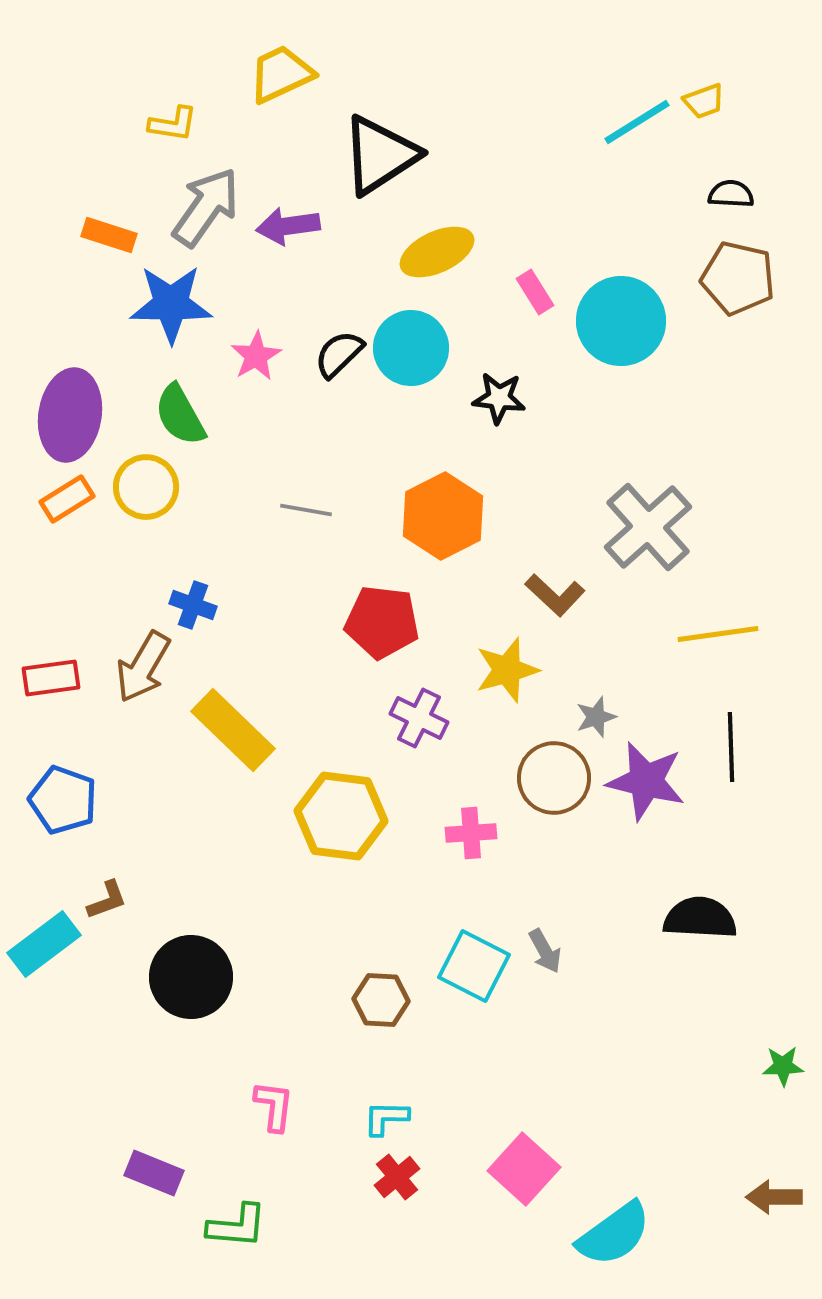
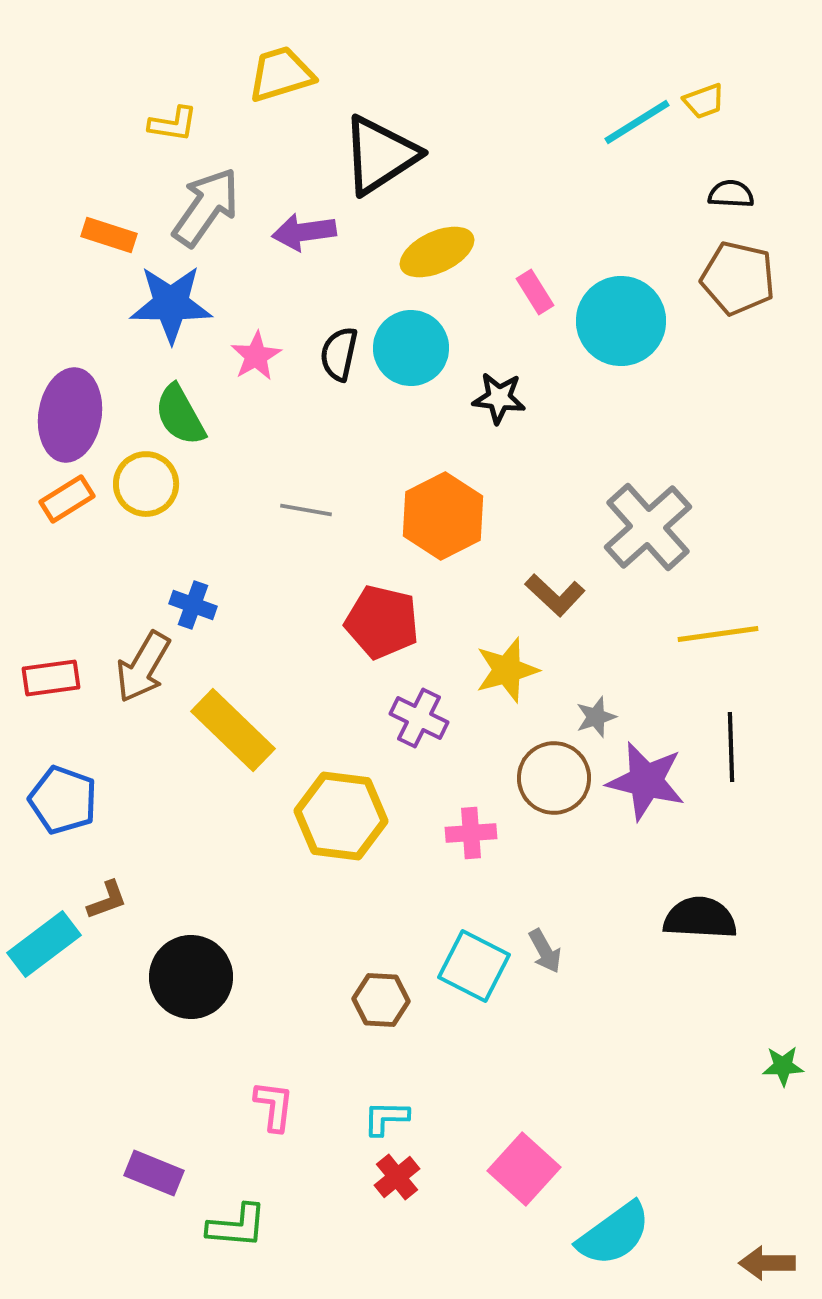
yellow trapezoid at (281, 74): rotated 8 degrees clockwise
purple arrow at (288, 226): moved 16 px right, 6 px down
black semicircle at (339, 354): rotated 34 degrees counterclockwise
yellow circle at (146, 487): moved 3 px up
red pentagon at (382, 622): rotated 6 degrees clockwise
brown arrow at (774, 1197): moved 7 px left, 66 px down
